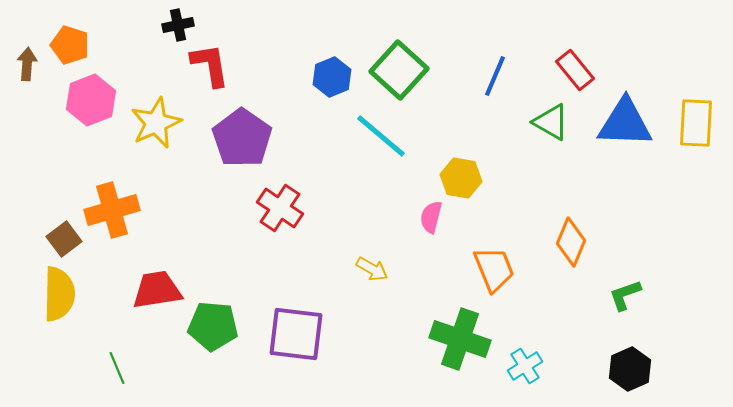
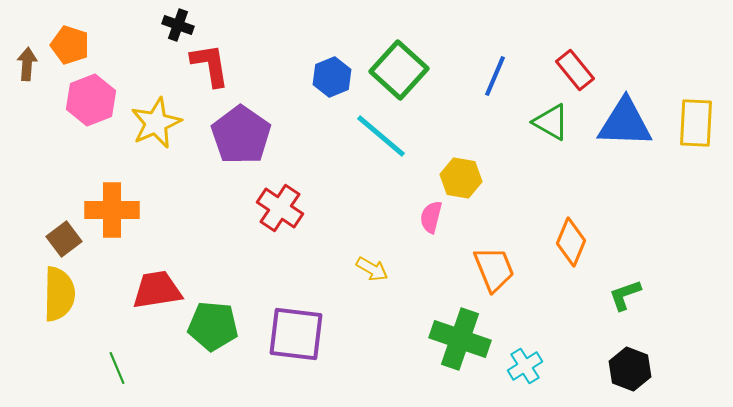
black cross: rotated 32 degrees clockwise
purple pentagon: moved 1 px left, 3 px up
orange cross: rotated 16 degrees clockwise
black hexagon: rotated 15 degrees counterclockwise
